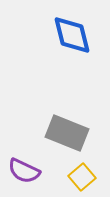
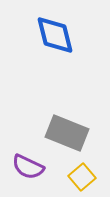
blue diamond: moved 17 px left
purple semicircle: moved 4 px right, 4 px up
